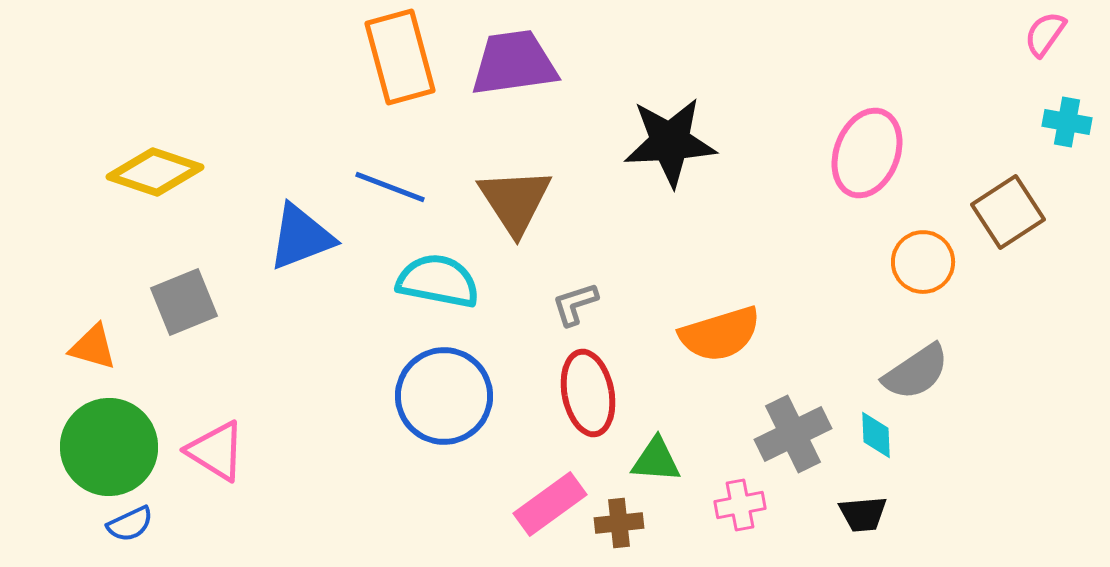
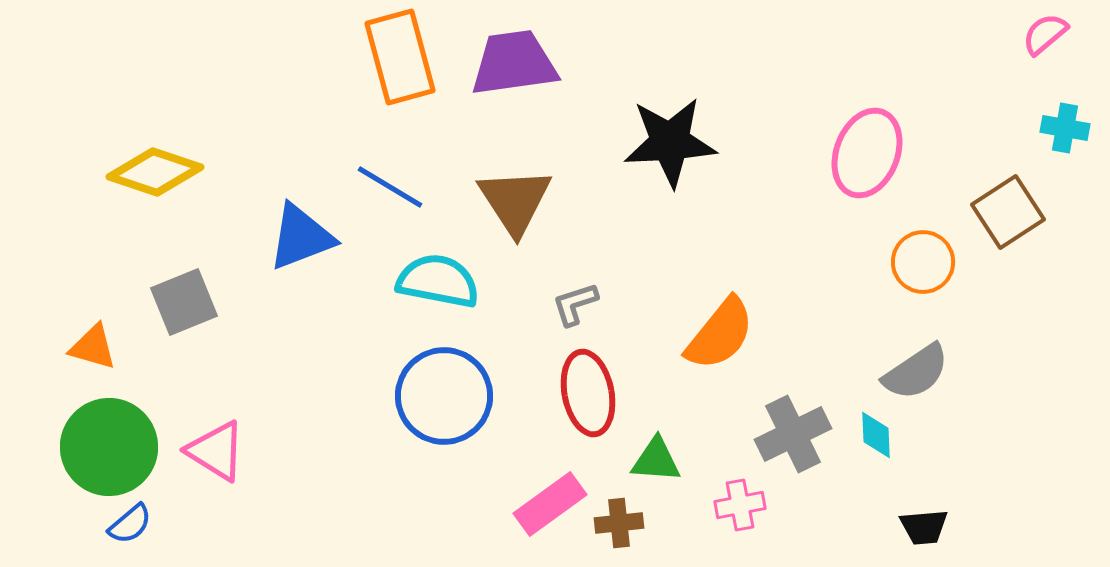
pink semicircle: rotated 15 degrees clockwise
cyan cross: moved 2 px left, 6 px down
blue line: rotated 10 degrees clockwise
orange semicircle: rotated 34 degrees counterclockwise
black trapezoid: moved 61 px right, 13 px down
blue semicircle: rotated 15 degrees counterclockwise
